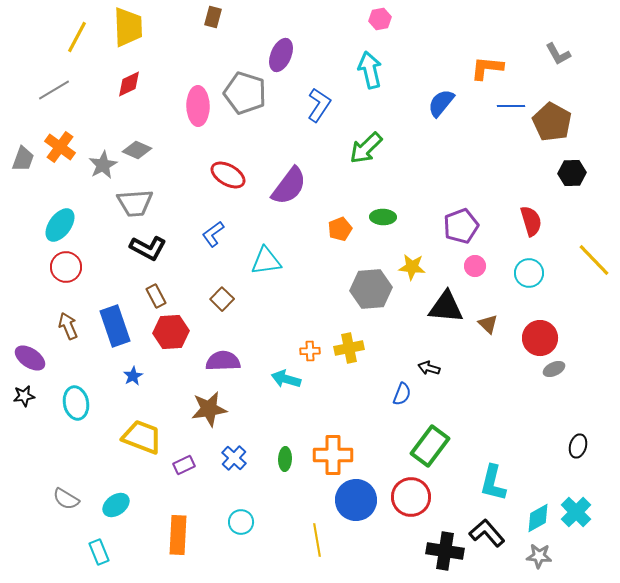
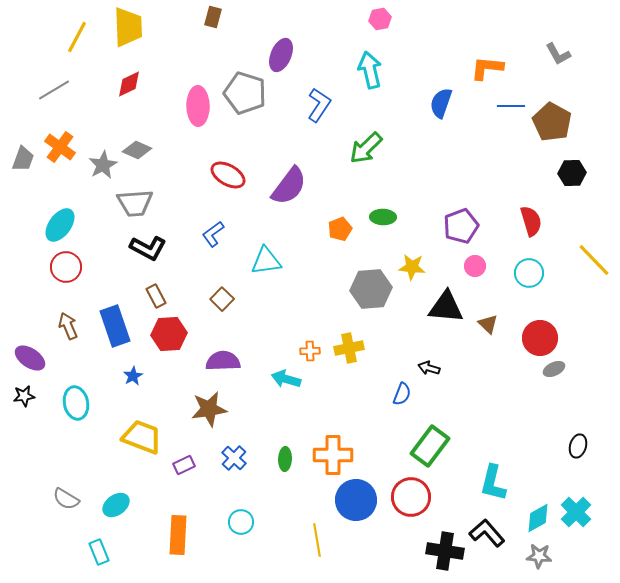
blue semicircle at (441, 103): rotated 20 degrees counterclockwise
red hexagon at (171, 332): moved 2 px left, 2 px down
